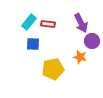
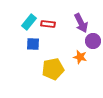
purple circle: moved 1 px right
